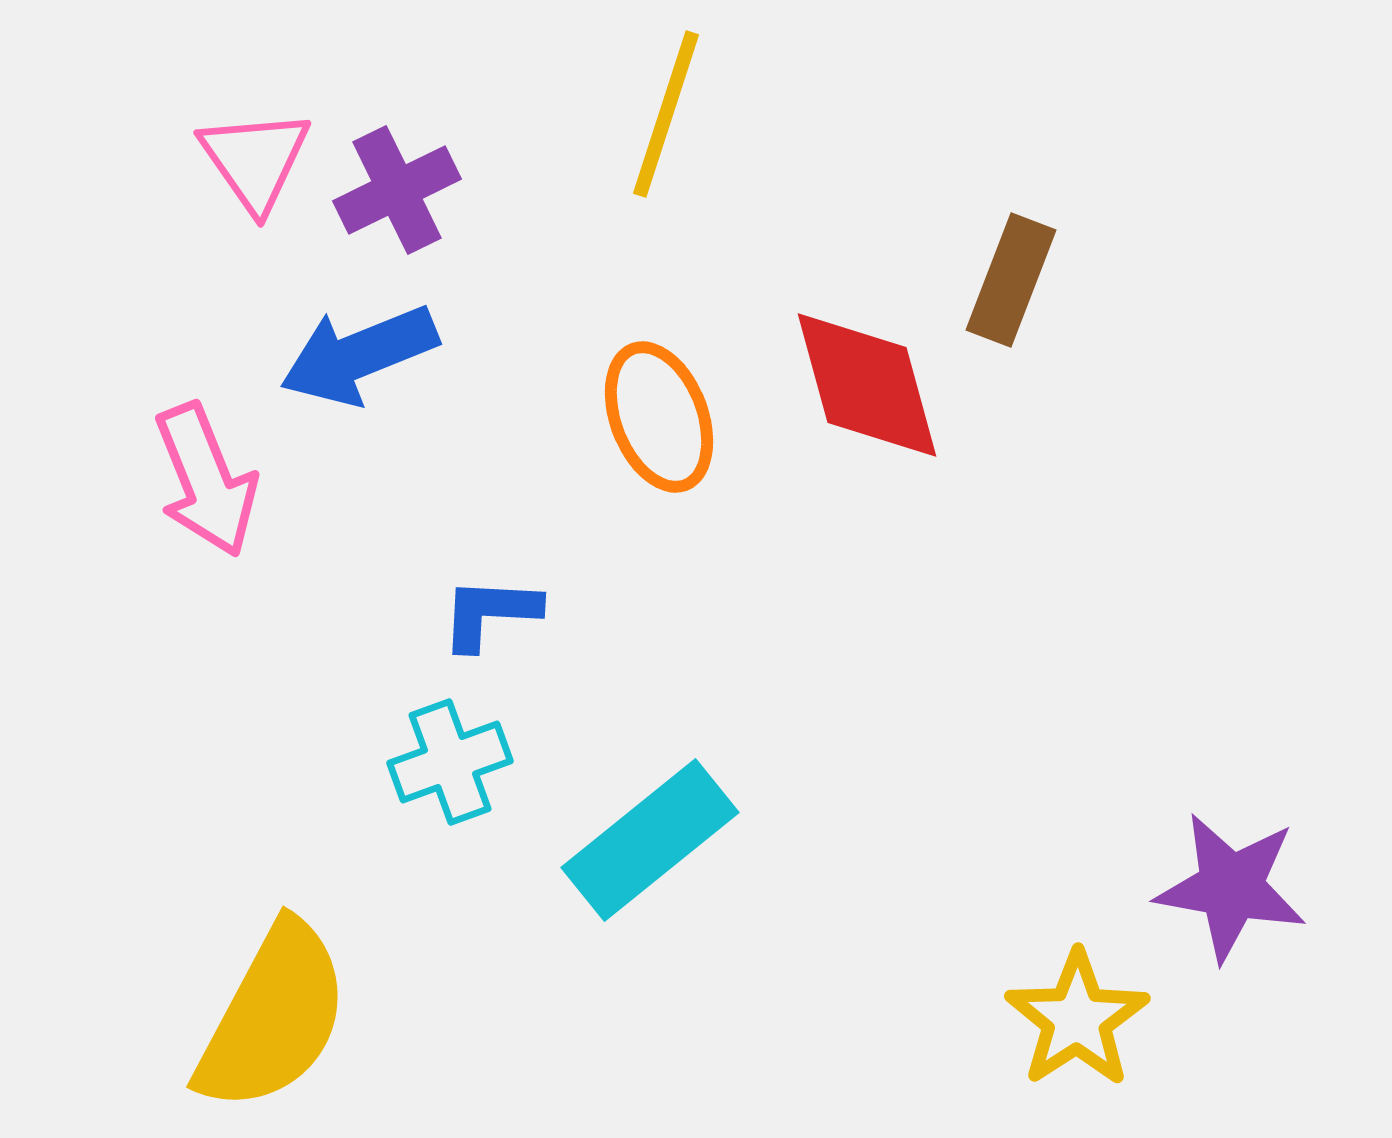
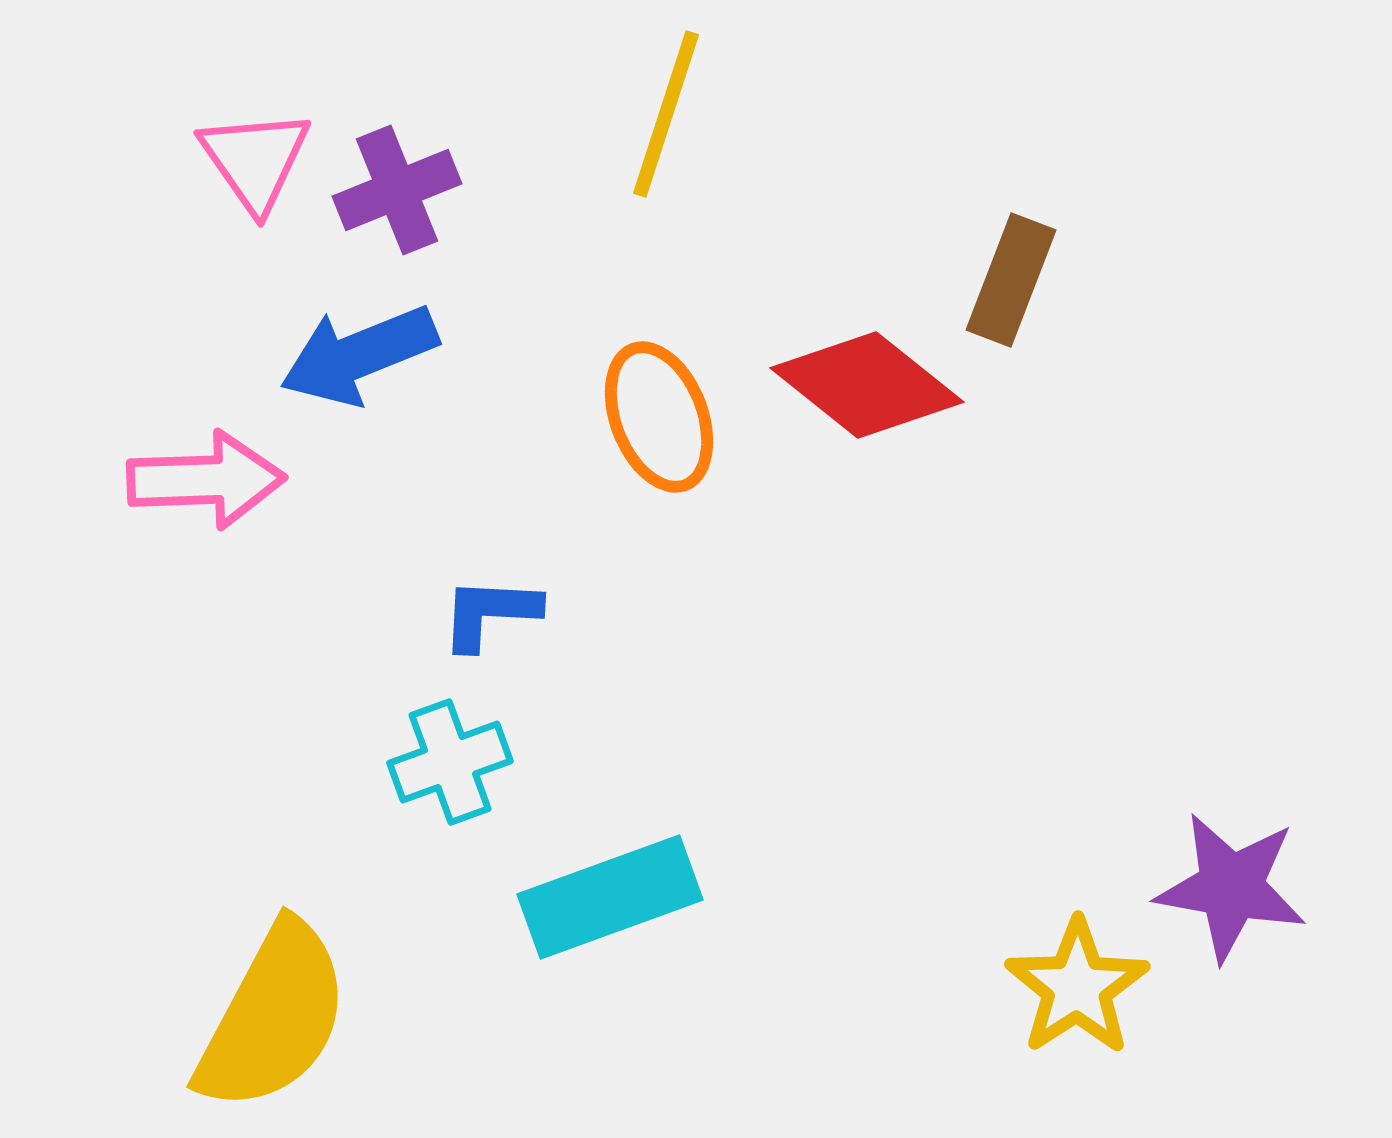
purple cross: rotated 4 degrees clockwise
red diamond: rotated 36 degrees counterclockwise
pink arrow: rotated 70 degrees counterclockwise
cyan rectangle: moved 40 px left, 57 px down; rotated 19 degrees clockwise
yellow star: moved 32 px up
